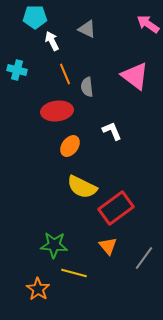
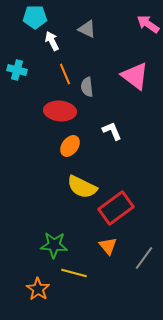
red ellipse: moved 3 px right; rotated 12 degrees clockwise
